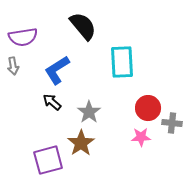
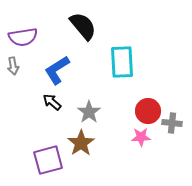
red circle: moved 3 px down
